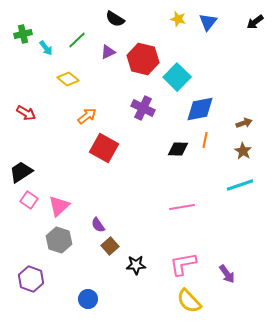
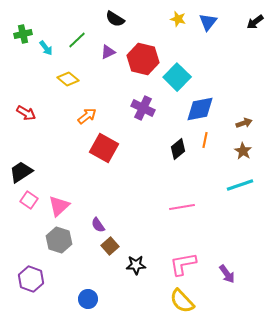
black diamond: rotated 40 degrees counterclockwise
yellow semicircle: moved 7 px left
